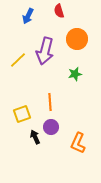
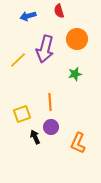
blue arrow: rotated 49 degrees clockwise
purple arrow: moved 2 px up
